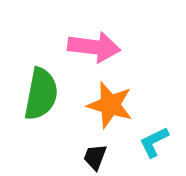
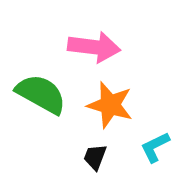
green semicircle: rotated 72 degrees counterclockwise
cyan L-shape: moved 1 px right, 5 px down
